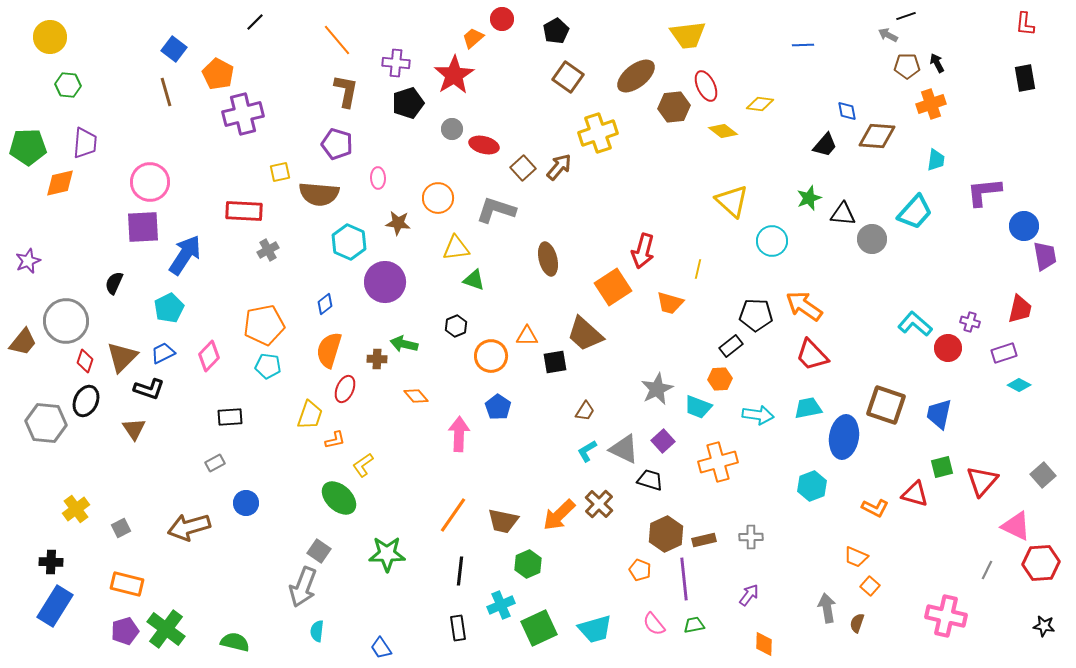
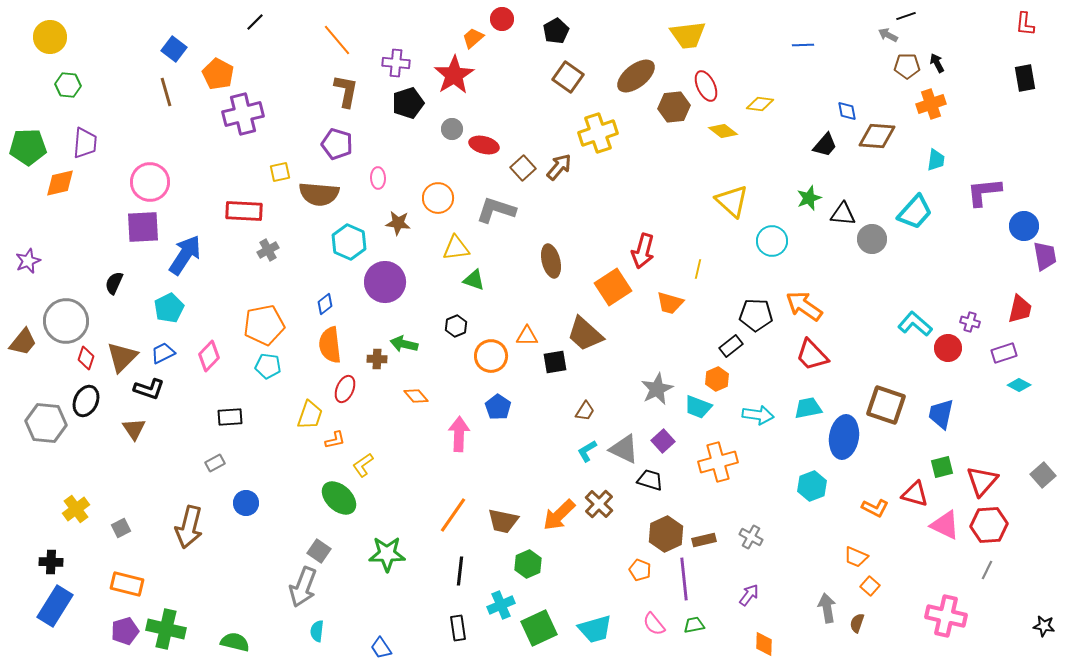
brown ellipse at (548, 259): moved 3 px right, 2 px down
orange semicircle at (329, 350): moved 1 px right, 5 px up; rotated 24 degrees counterclockwise
red diamond at (85, 361): moved 1 px right, 3 px up
orange hexagon at (720, 379): moved 3 px left; rotated 20 degrees counterclockwise
blue trapezoid at (939, 414): moved 2 px right
pink triangle at (1016, 526): moved 71 px left, 1 px up
brown arrow at (189, 527): rotated 60 degrees counterclockwise
gray cross at (751, 537): rotated 30 degrees clockwise
red hexagon at (1041, 563): moved 52 px left, 38 px up
green cross at (166, 629): rotated 24 degrees counterclockwise
